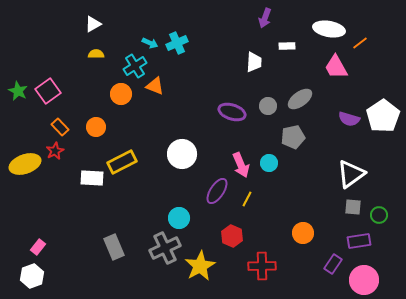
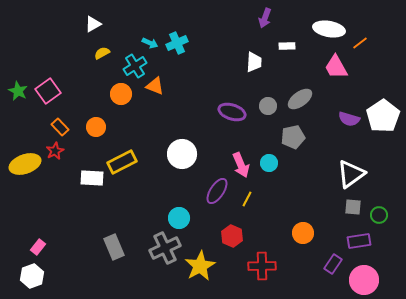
yellow semicircle at (96, 54): moved 6 px right, 1 px up; rotated 28 degrees counterclockwise
